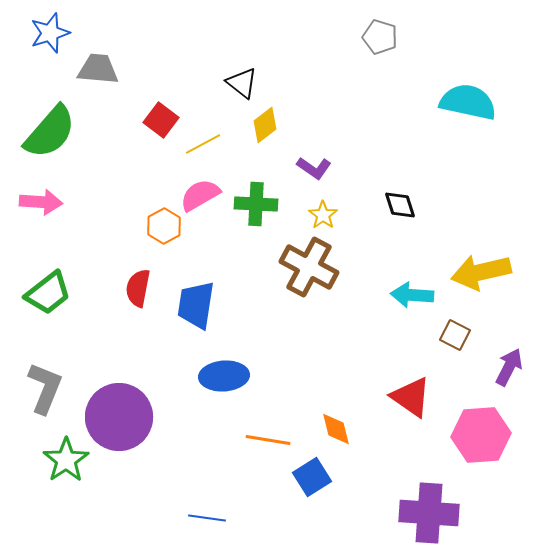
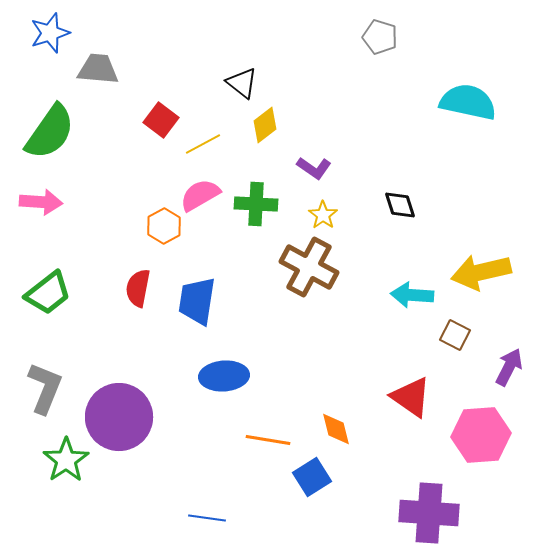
green semicircle: rotated 6 degrees counterclockwise
blue trapezoid: moved 1 px right, 4 px up
